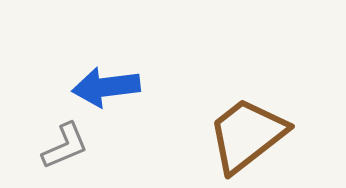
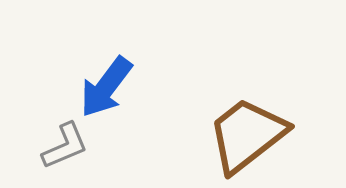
blue arrow: rotated 46 degrees counterclockwise
